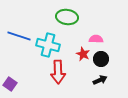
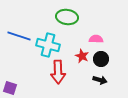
red star: moved 1 px left, 2 px down
black arrow: rotated 40 degrees clockwise
purple square: moved 4 px down; rotated 16 degrees counterclockwise
